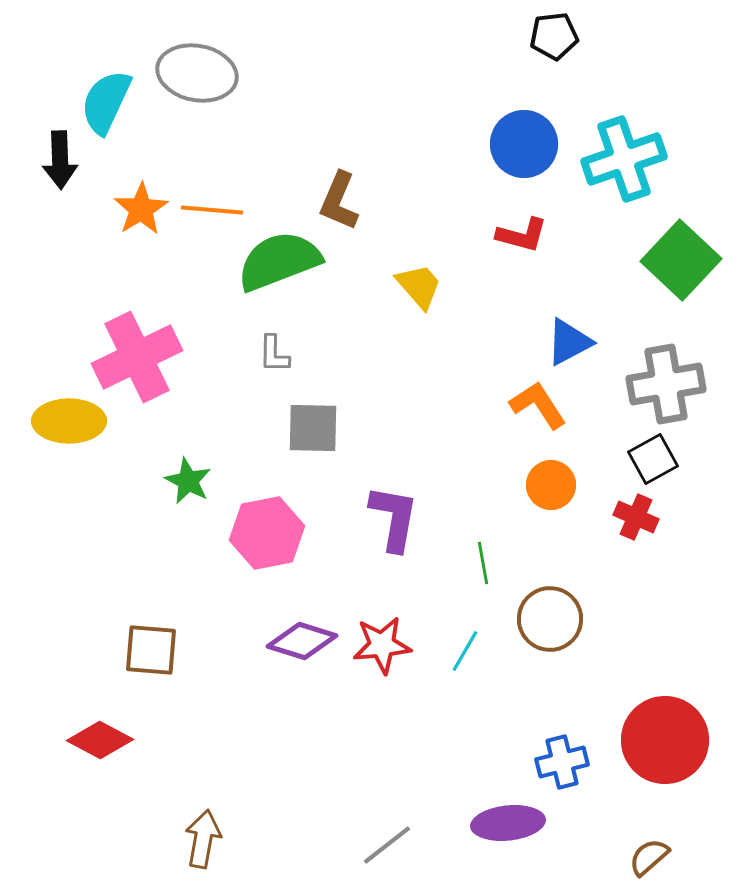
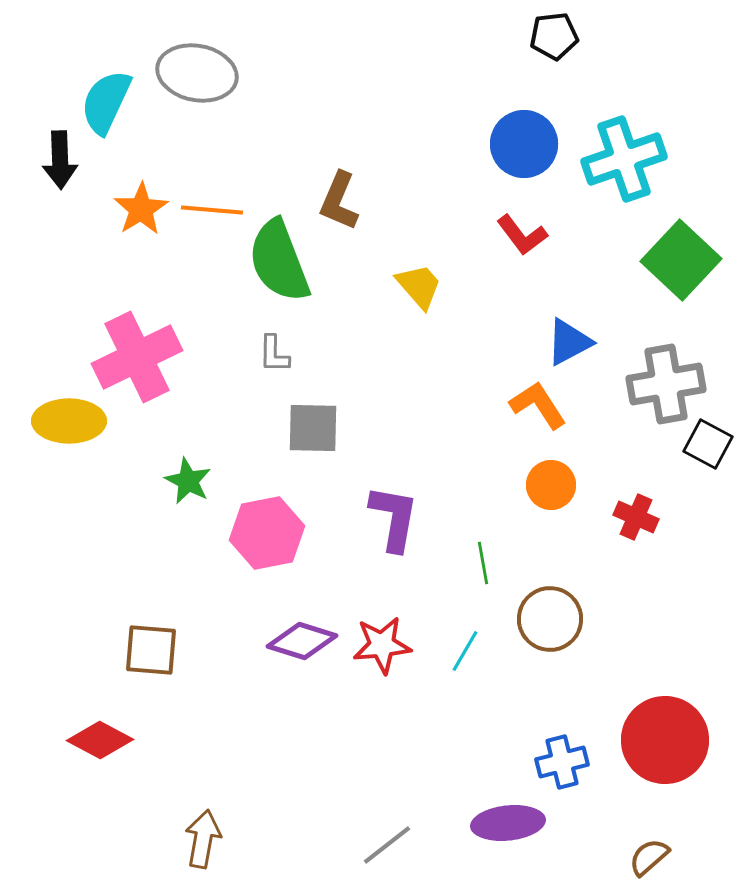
red L-shape: rotated 38 degrees clockwise
green semicircle: rotated 90 degrees counterclockwise
black square: moved 55 px right, 15 px up; rotated 33 degrees counterclockwise
